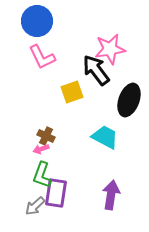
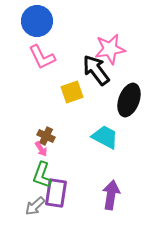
pink arrow: rotated 105 degrees counterclockwise
